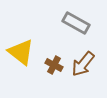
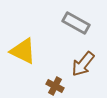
yellow triangle: moved 2 px right, 1 px up; rotated 12 degrees counterclockwise
brown cross: moved 1 px right, 21 px down
